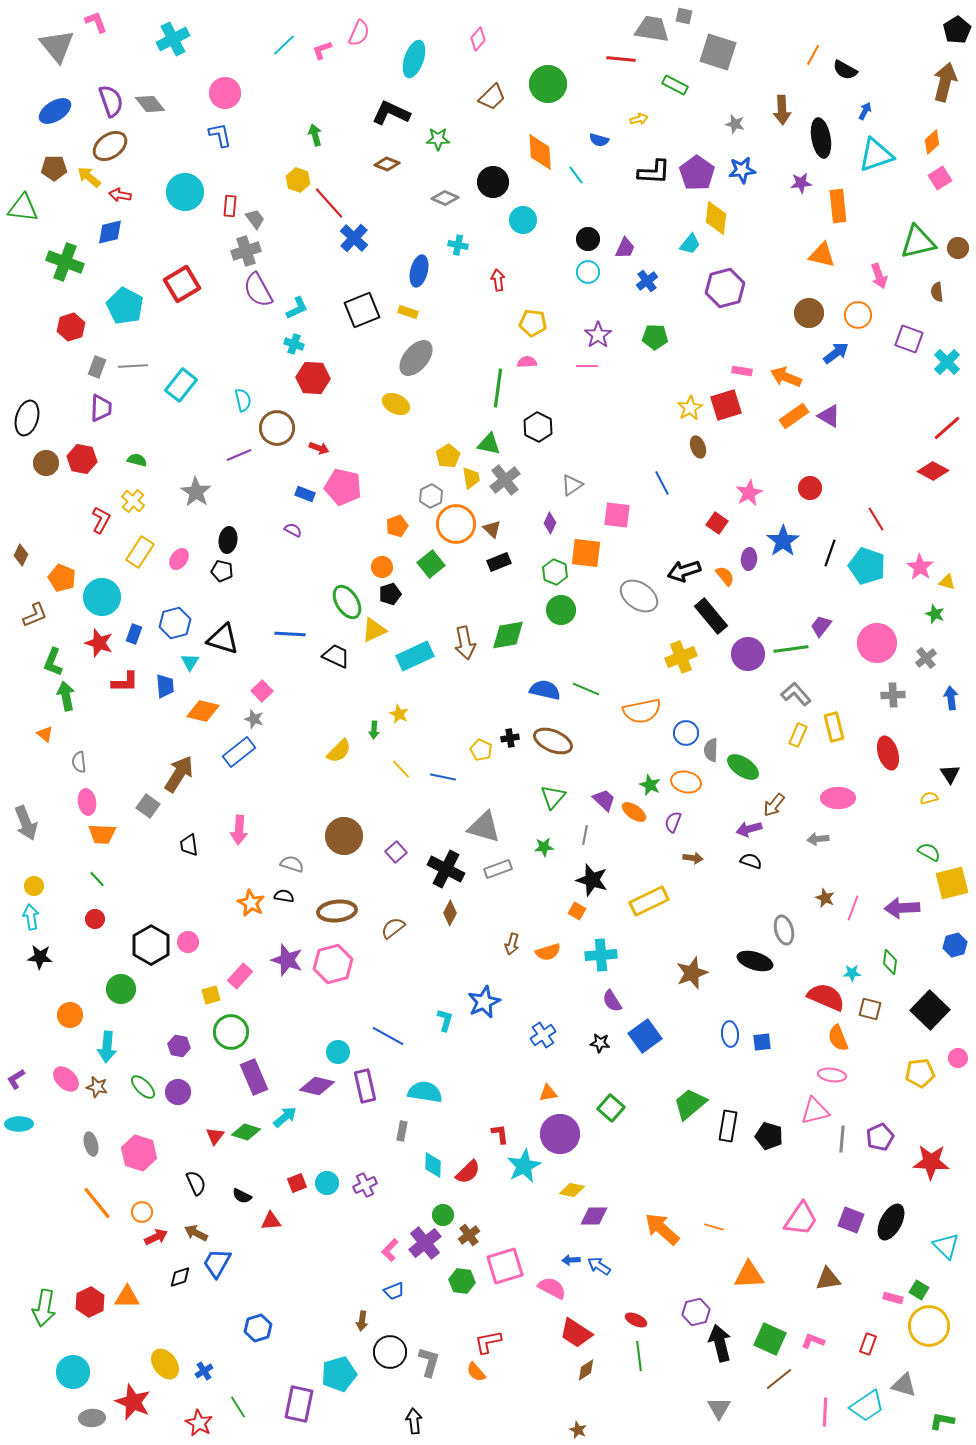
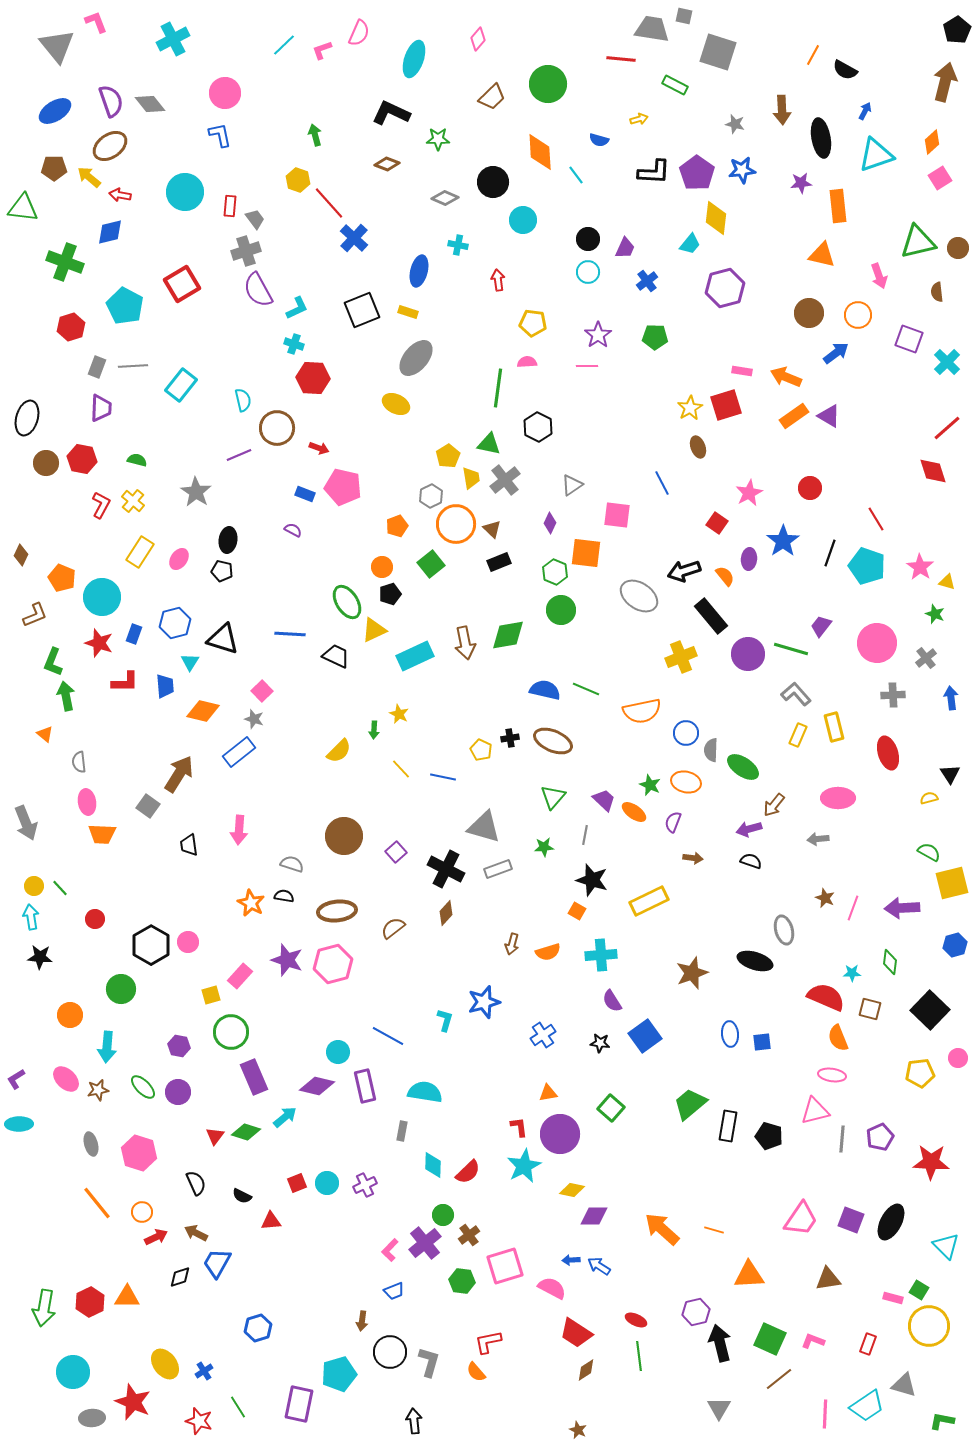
red diamond at (933, 471): rotated 44 degrees clockwise
red L-shape at (101, 520): moved 15 px up
green line at (791, 649): rotated 24 degrees clockwise
green line at (97, 879): moved 37 px left, 9 px down
brown diamond at (450, 913): moved 4 px left; rotated 15 degrees clockwise
blue star at (484, 1002): rotated 8 degrees clockwise
brown star at (97, 1087): moved 1 px right, 3 px down; rotated 25 degrees counterclockwise
red L-shape at (500, 1134): moved 19 px right, 7 px up
orange line at (714, 1227): moved 3 px down
pink line at (825, 1412): moved 2 px down
red star at (199, 1423): moved 2 px up; rotated 12 degrees counterclockwise
